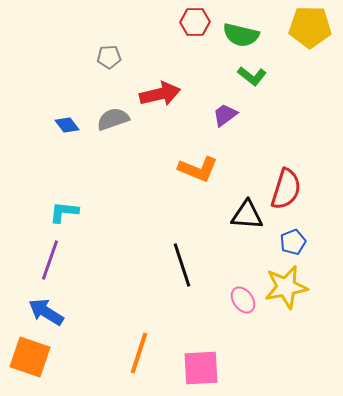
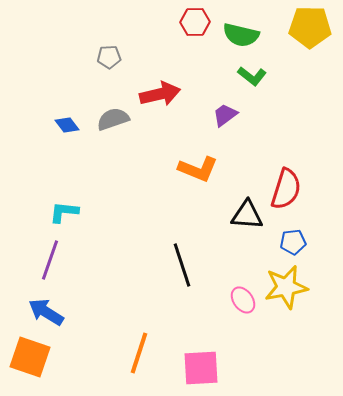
blue pentagon: rotated 15 degrees clockwise
